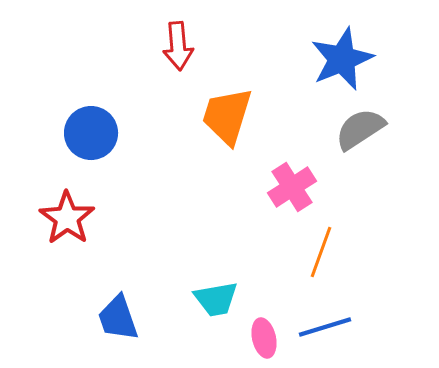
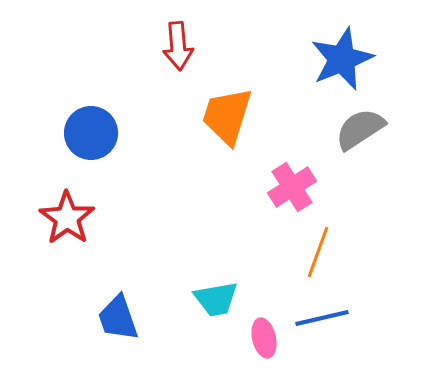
orange line: moved 3 px left
blue line: moved 3 px left, 9 px up; rotated 4 degrees clockwise
